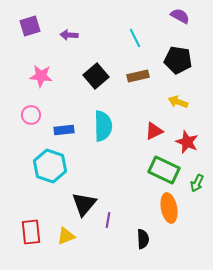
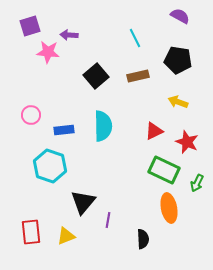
pink star: moved 7 px right, 24 px up
black triangle: moved 1 px left, 2 px up
